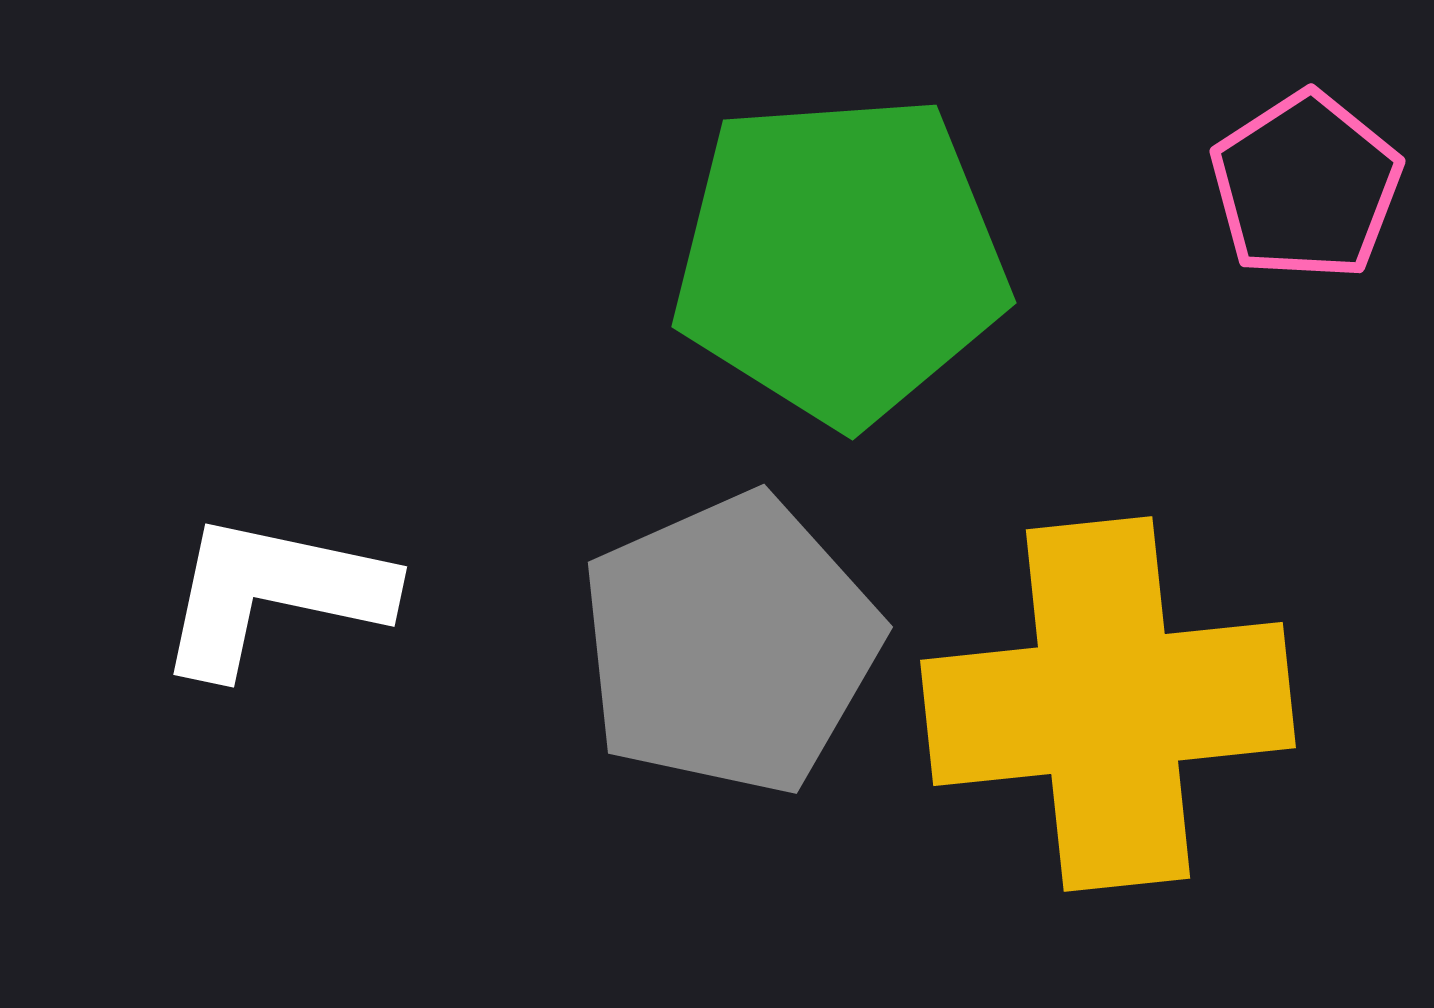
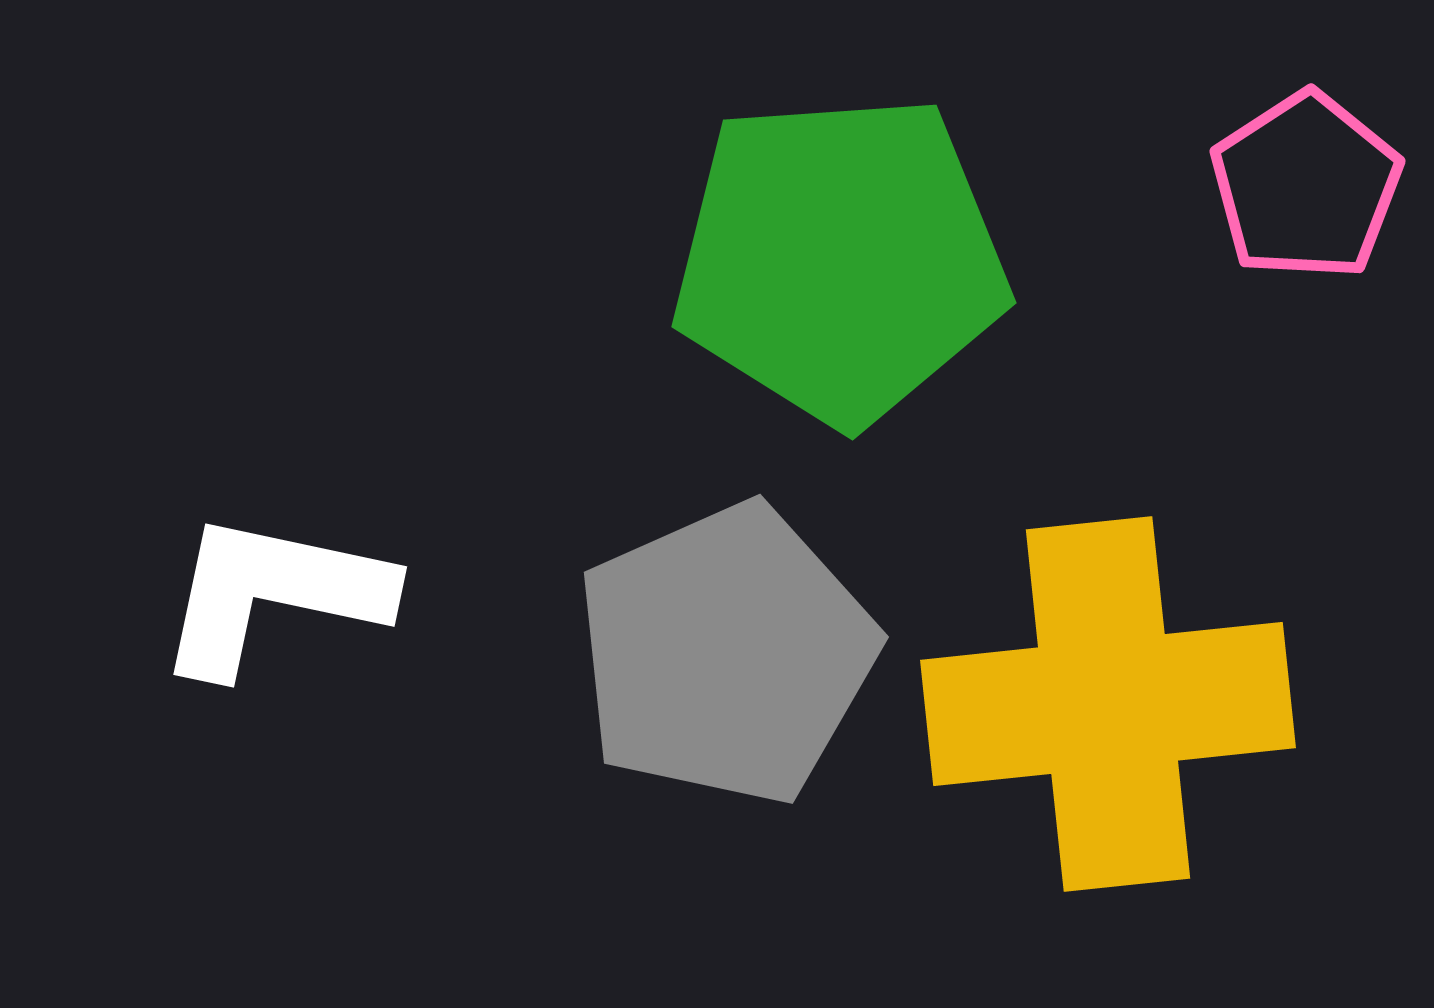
gray pentagon: moved 4 px left, 10 px down
